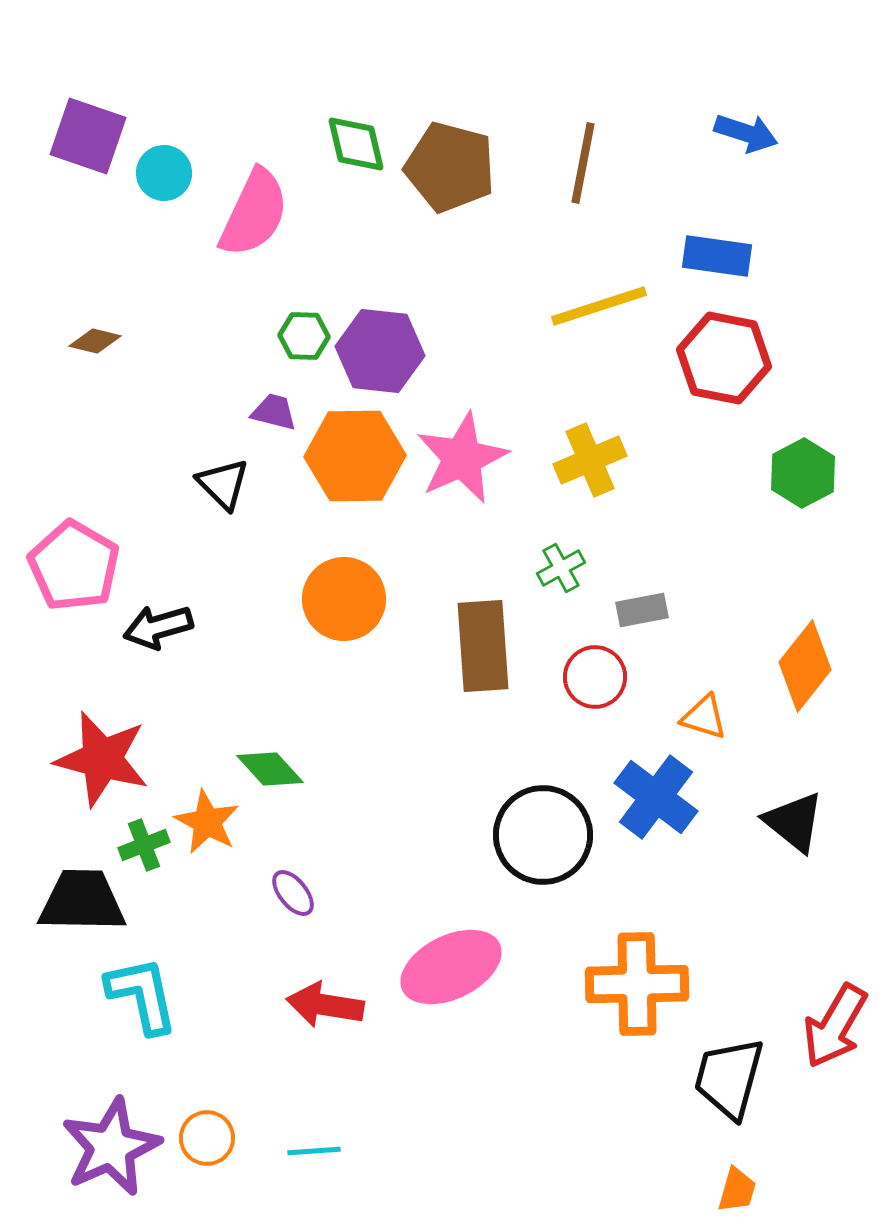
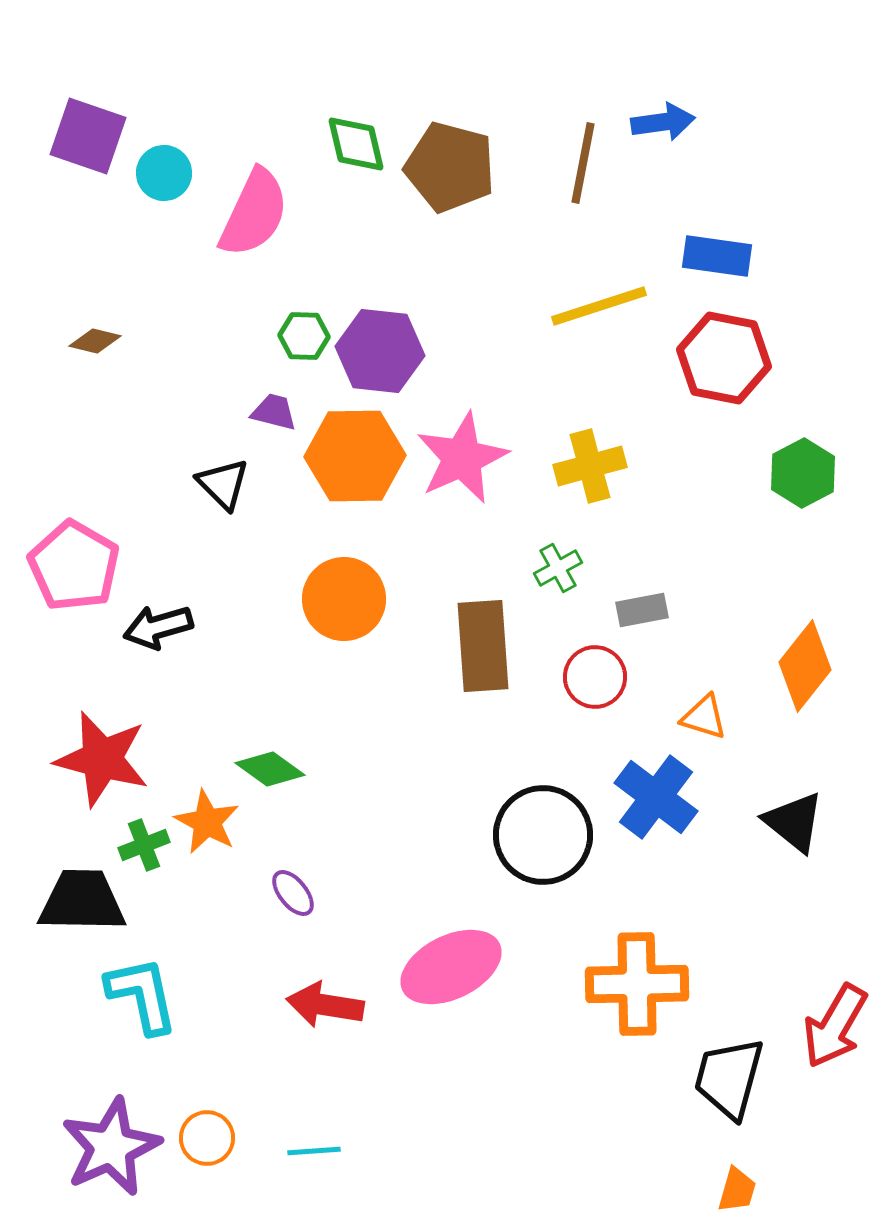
blue arrow at (746, 133): moved 83 px left, 11 px up; rotated 26 degrees counterclockwise
yellow cross at (590, 460): moved 6 px down; rotated 8 degrees clockwise
green cross at (561, 568): moved 3 px left
green diamond at (270, 769): rotated 12 degrees counterclockwise
